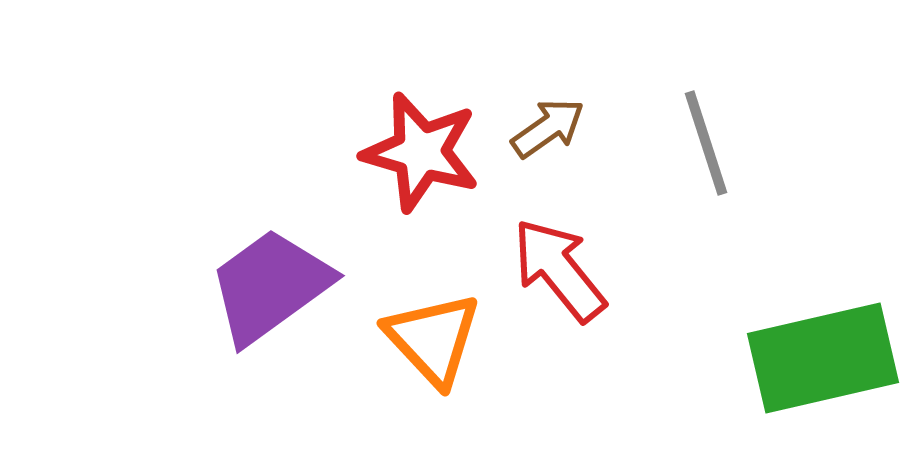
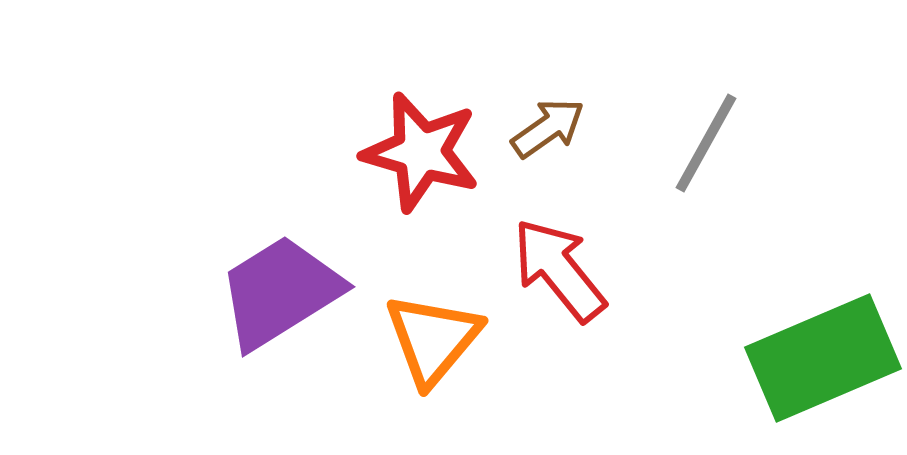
gray line: rotated 47 degrees clockwise
purple trapezoid: moved 10 px right, 6 px down; rotated 4 degrees clockwise
orange triangle: rotated 23 degrees clockwise
green rectangle: rotated 10 degrees counterclockwise
